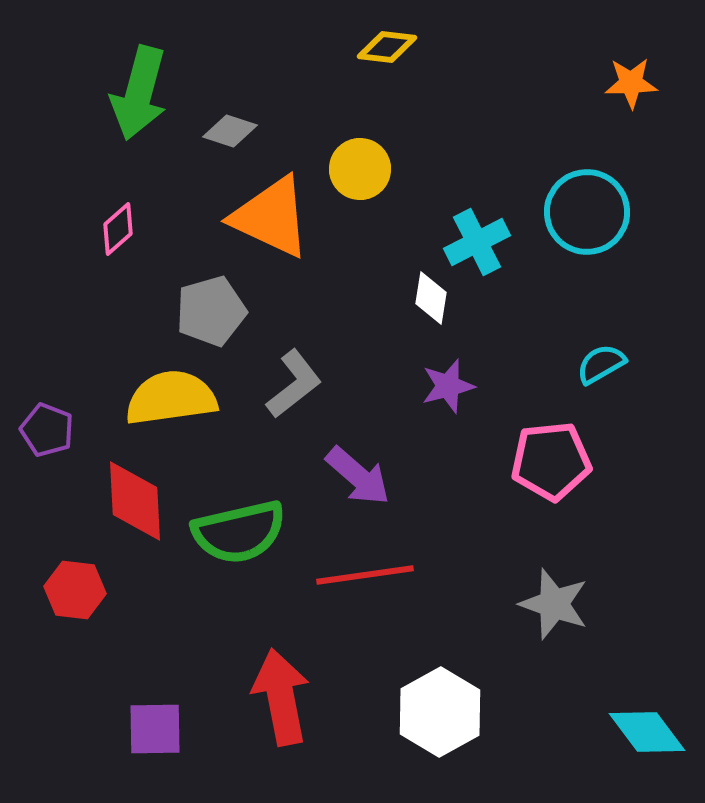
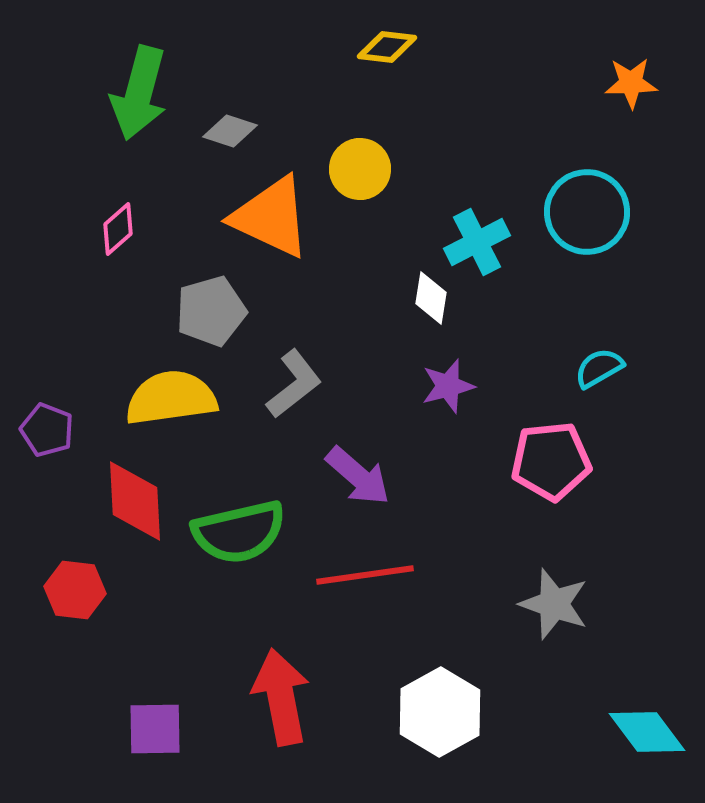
cyan semicircle: moved 2 px left, 4 px down
